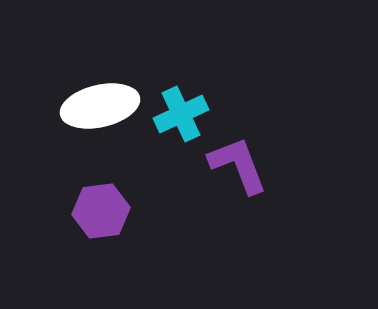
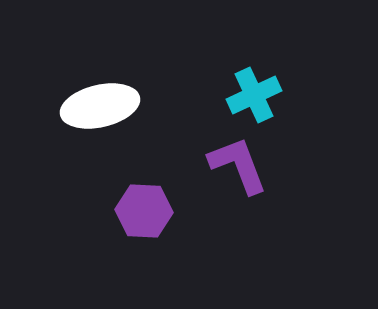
cyan cross: moved 73 px right, 19 px up
purple hexagon: moved 43 px right; rotated 10 degrees clockwise
